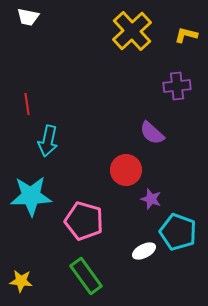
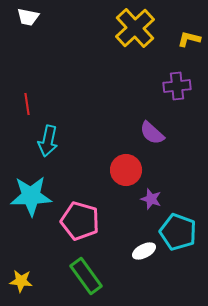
yellow cross: moved 3 px right, 3 px up
yellow L-shape: moved 3 px right, 4 px down
pink pentagon: moved 4 px left
